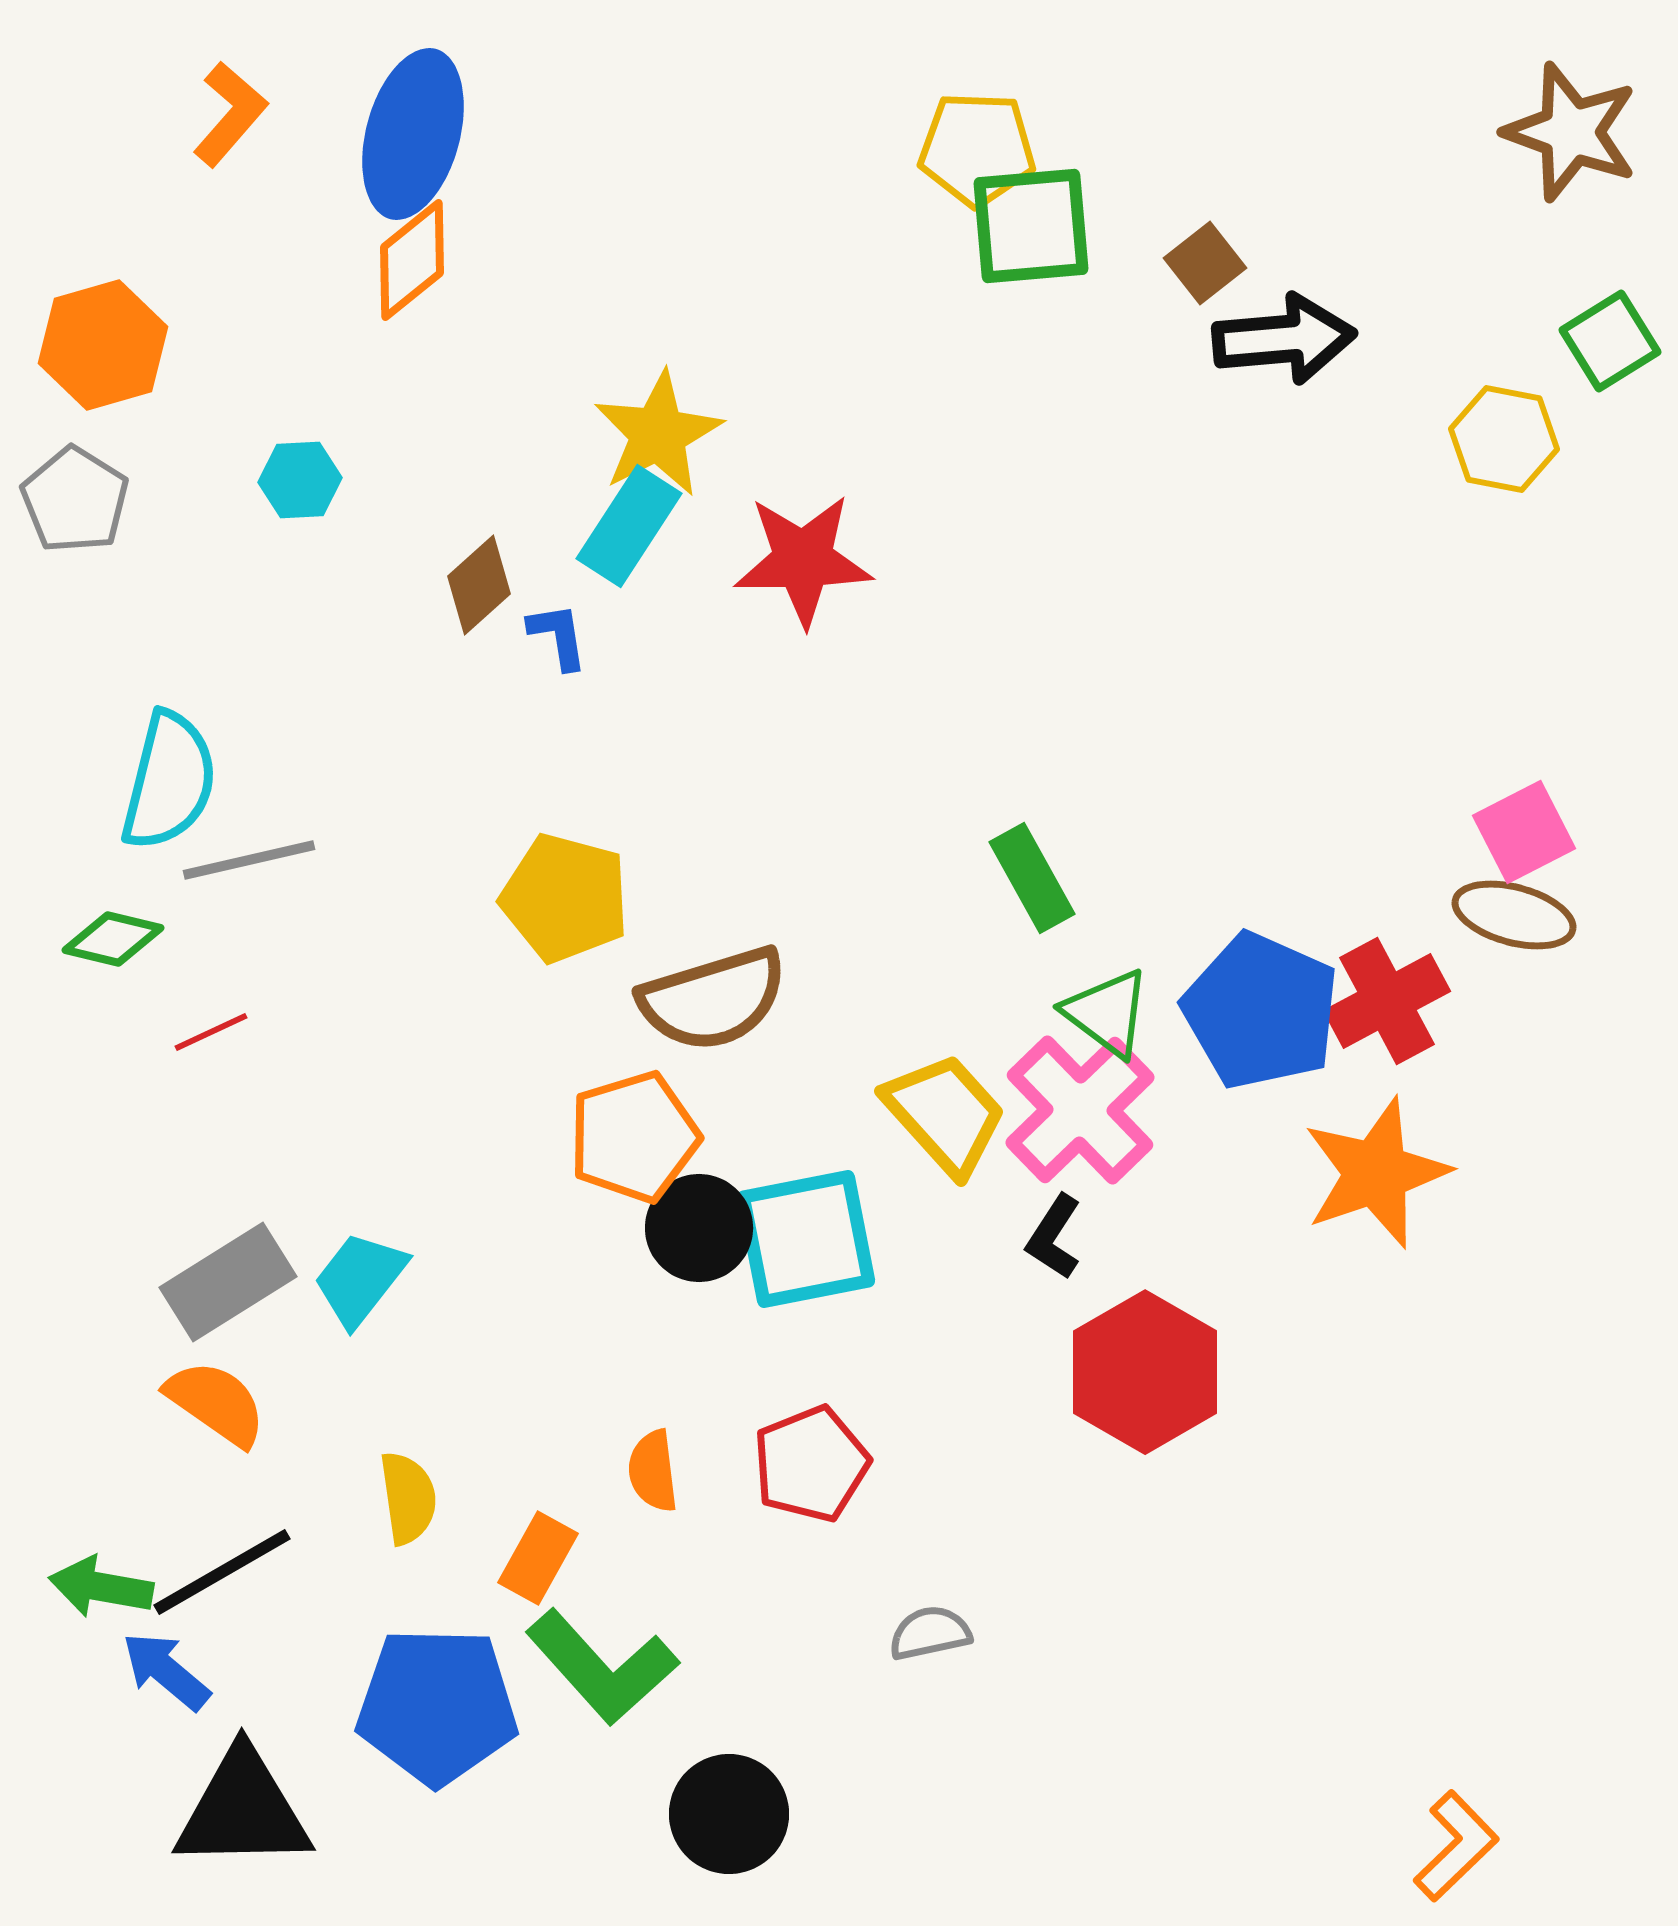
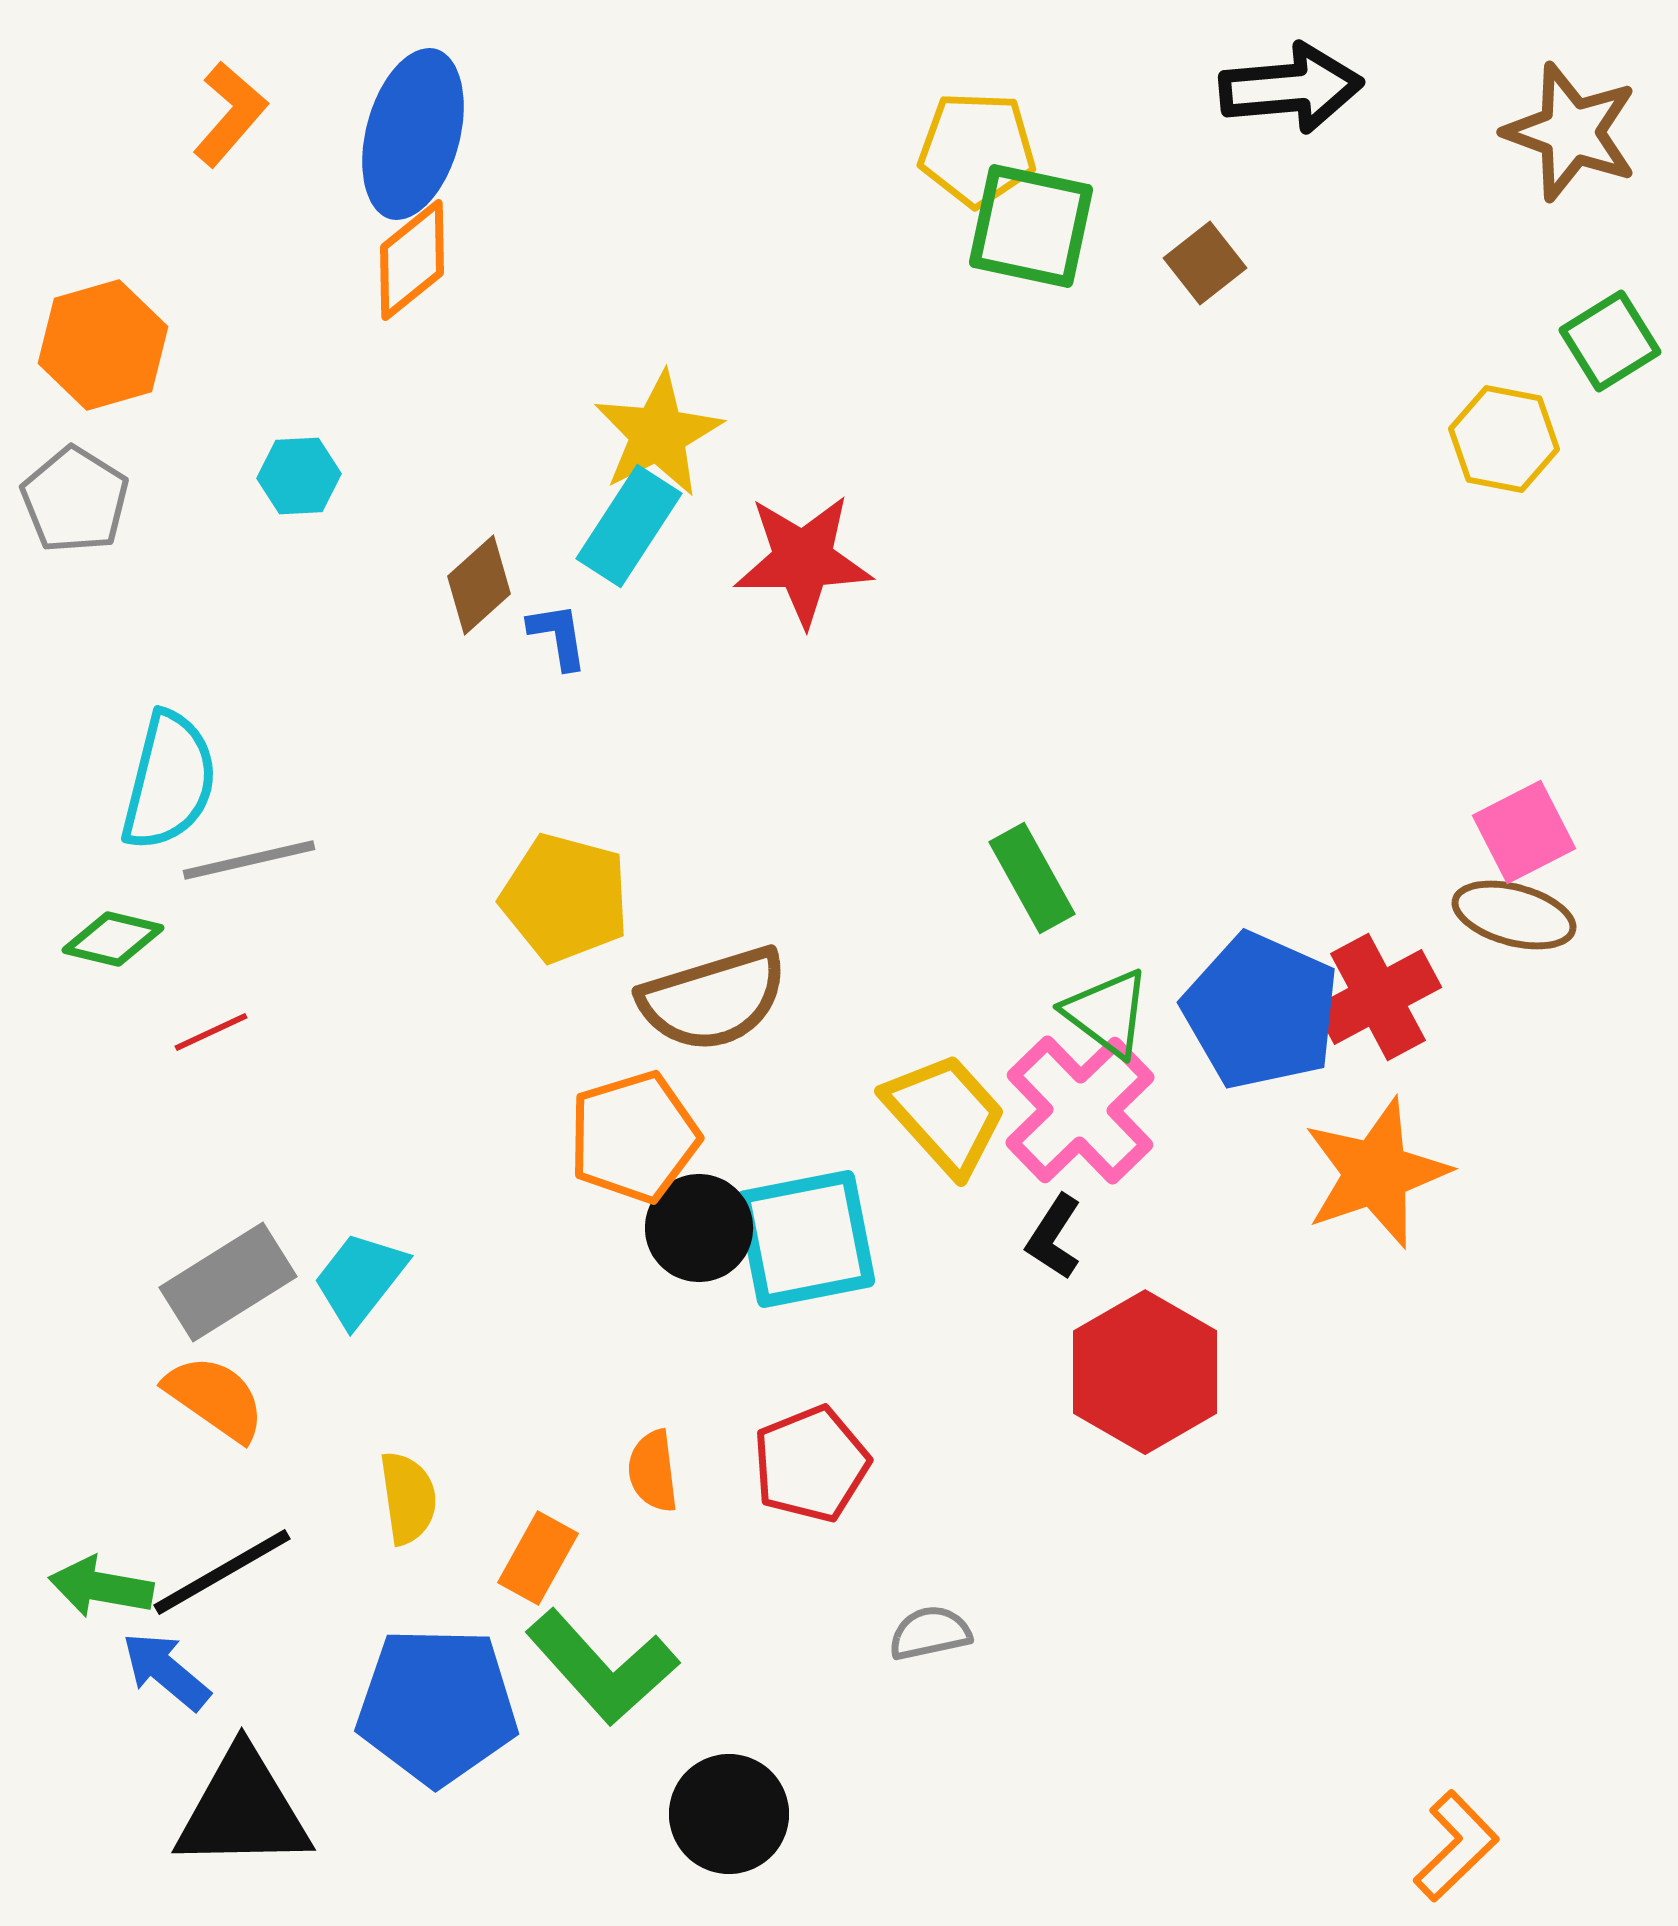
green square at (1031, 226): rotated 17 degrees clockwise
black arrow at (1284, 339): moved 7 px right, 251 px up
cyan hexagon at (300, 480): moved 1 px left, 4 px up
red cross at (1387, 1001): moved 9 px left, 4 px up
orange semicircle at (216, 1403): moved 1 px left, 5 px up
